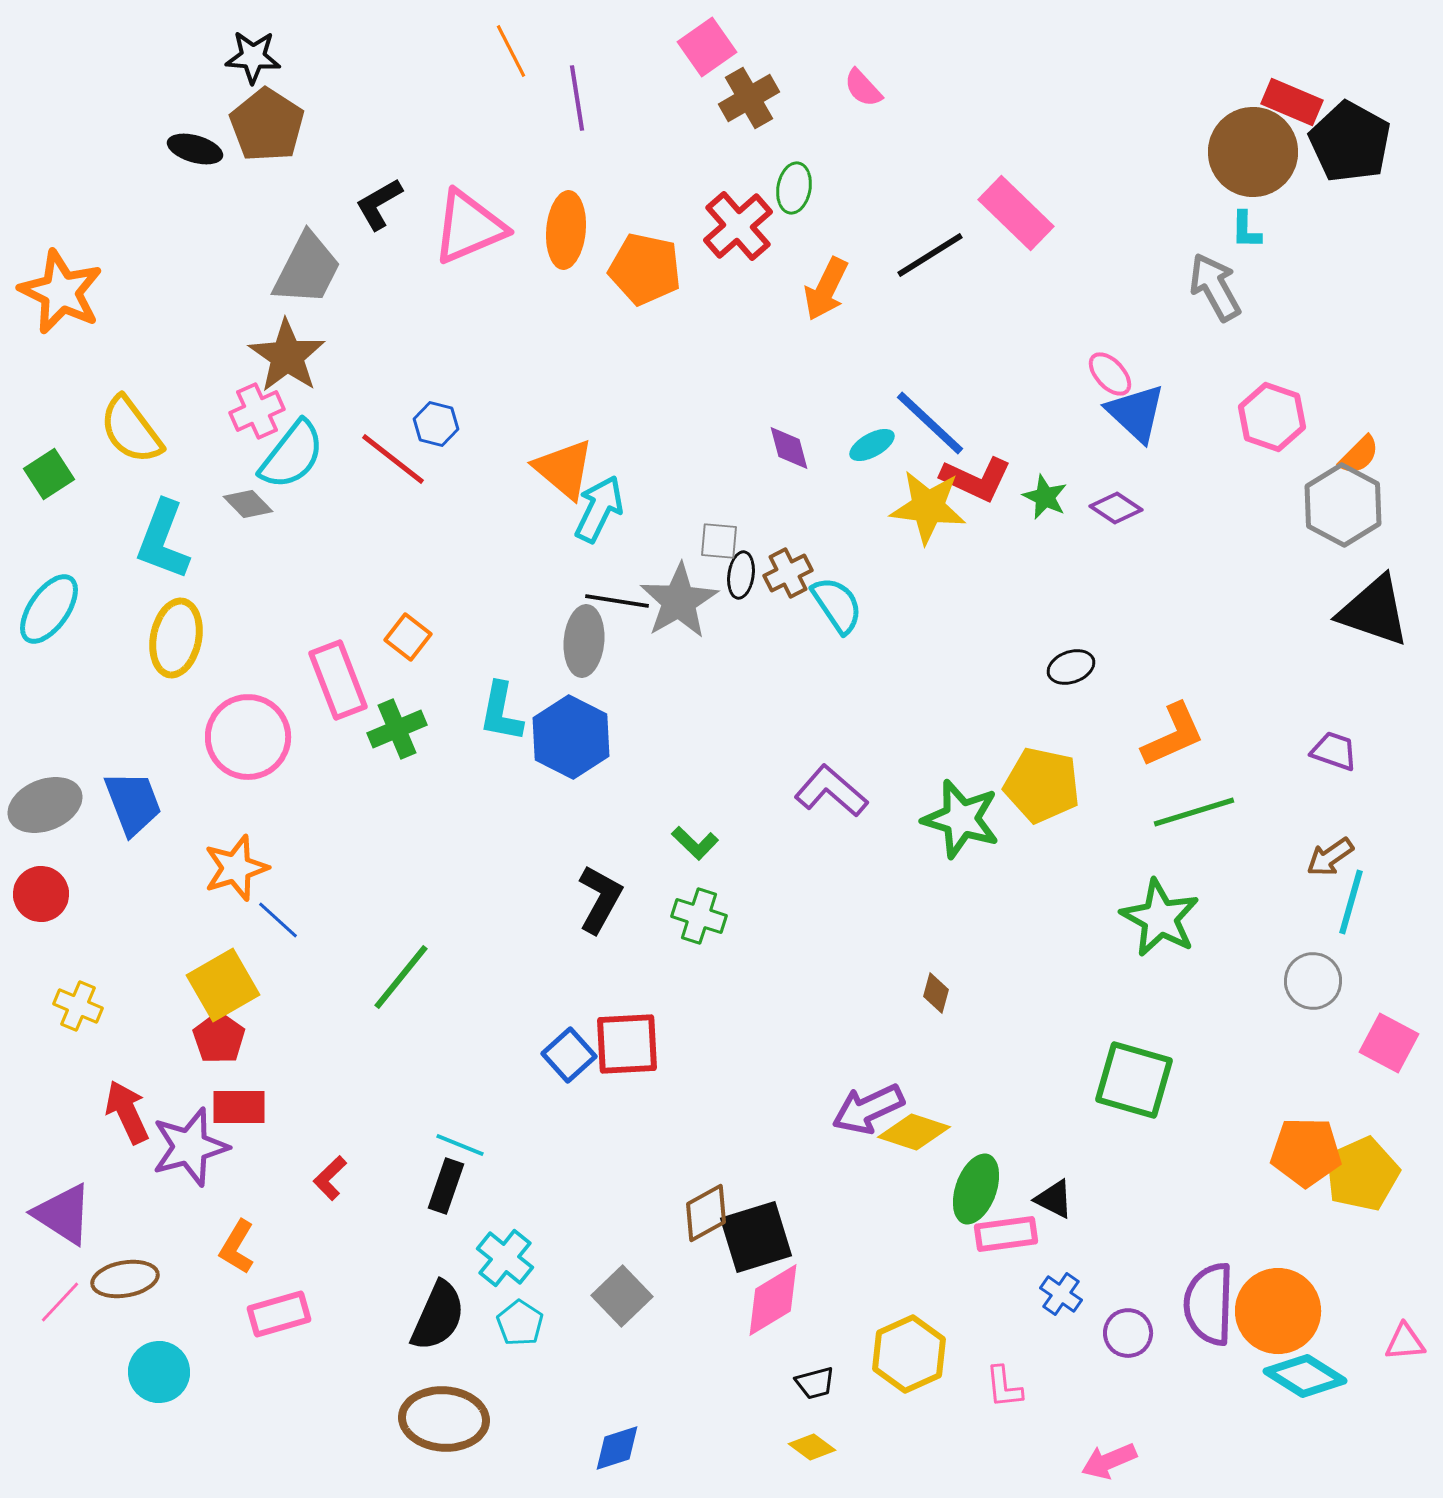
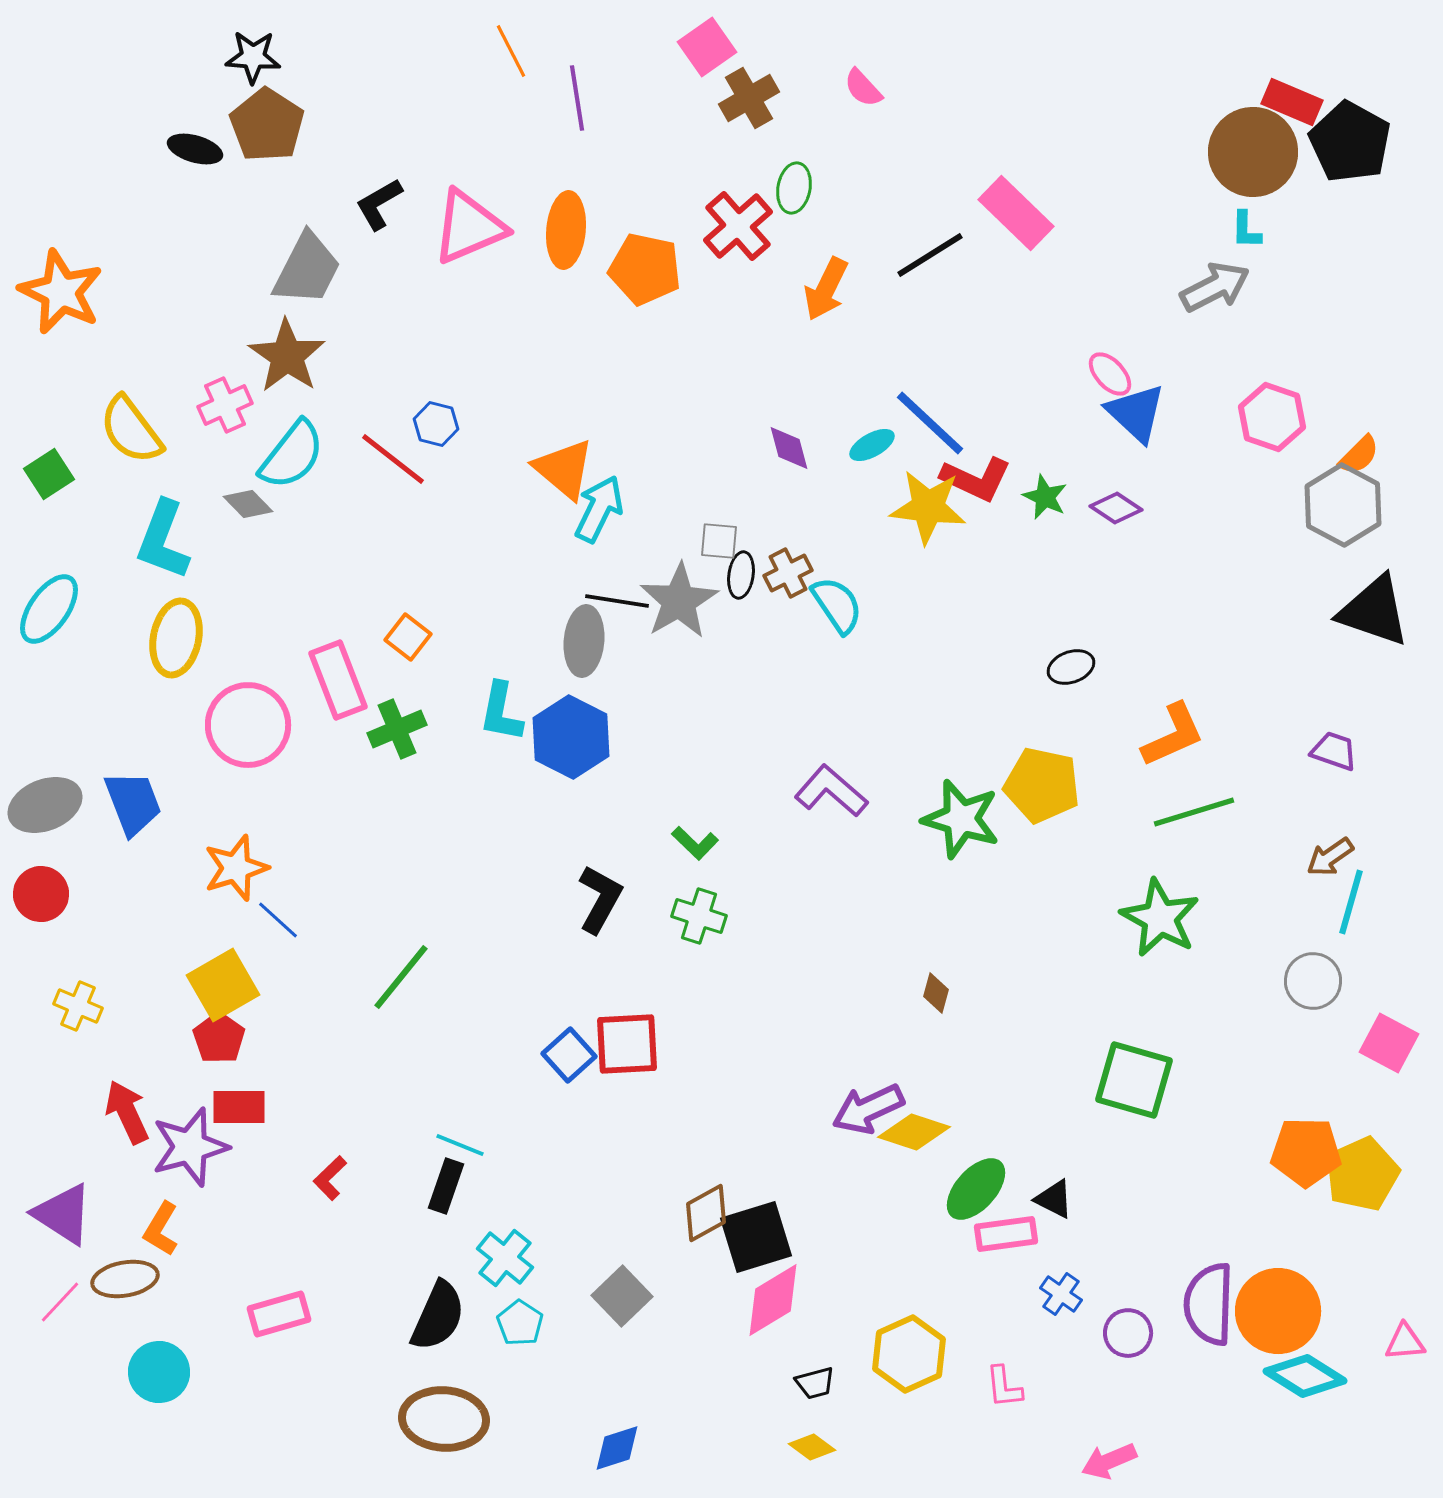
gray arrow at (1215, 287): rotated 92 degrees clockwise
pink cross at (257, 411): moved 32 px left, 6 px up
pink circle at (248, 737): moved 12 px up
green ellipse at (976, 1189): rotated 22 degrees clockwise
orange L-shape at (237, 1247): moved 76 px left, 18 px up
